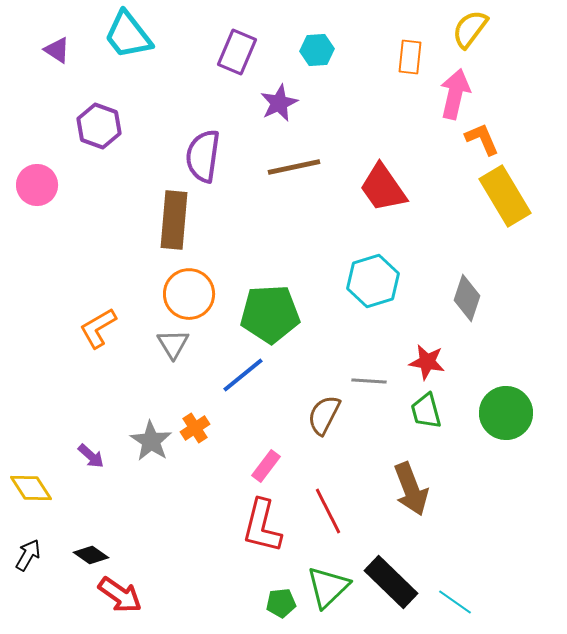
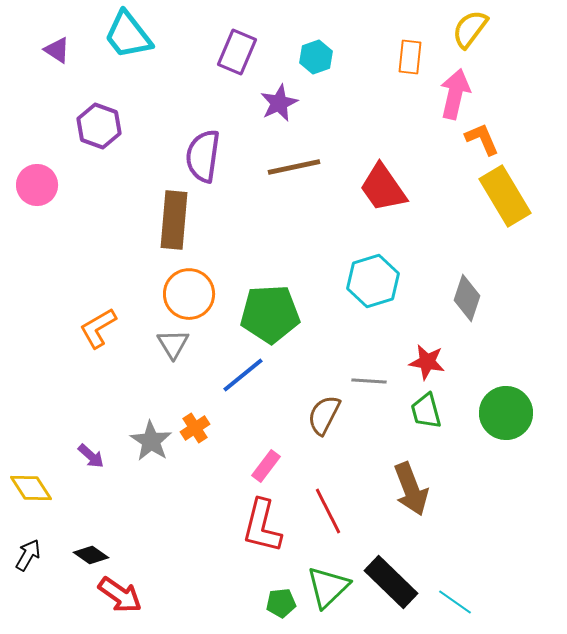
cyan hexagon at (317, 50): moved 1 px left, 7 px down; rotated 16 degrees counterclockwise
